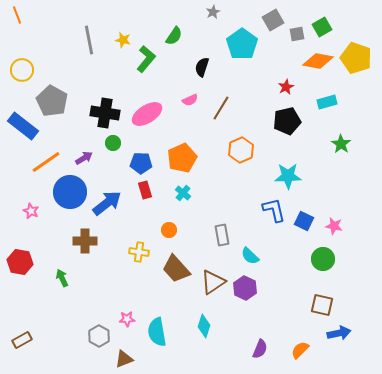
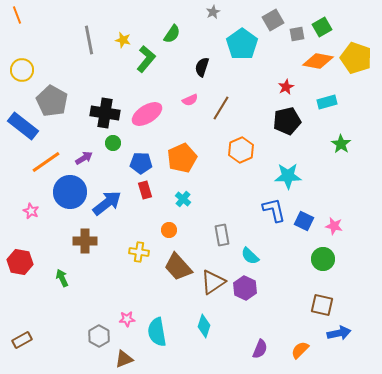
green semicircle at (174, 36): moved 2 px left, 2 px up
cyan cross at (183, 193): moved 6 px down
brown trapezoid at (176, 269): moved 2 px right, 2 px up
